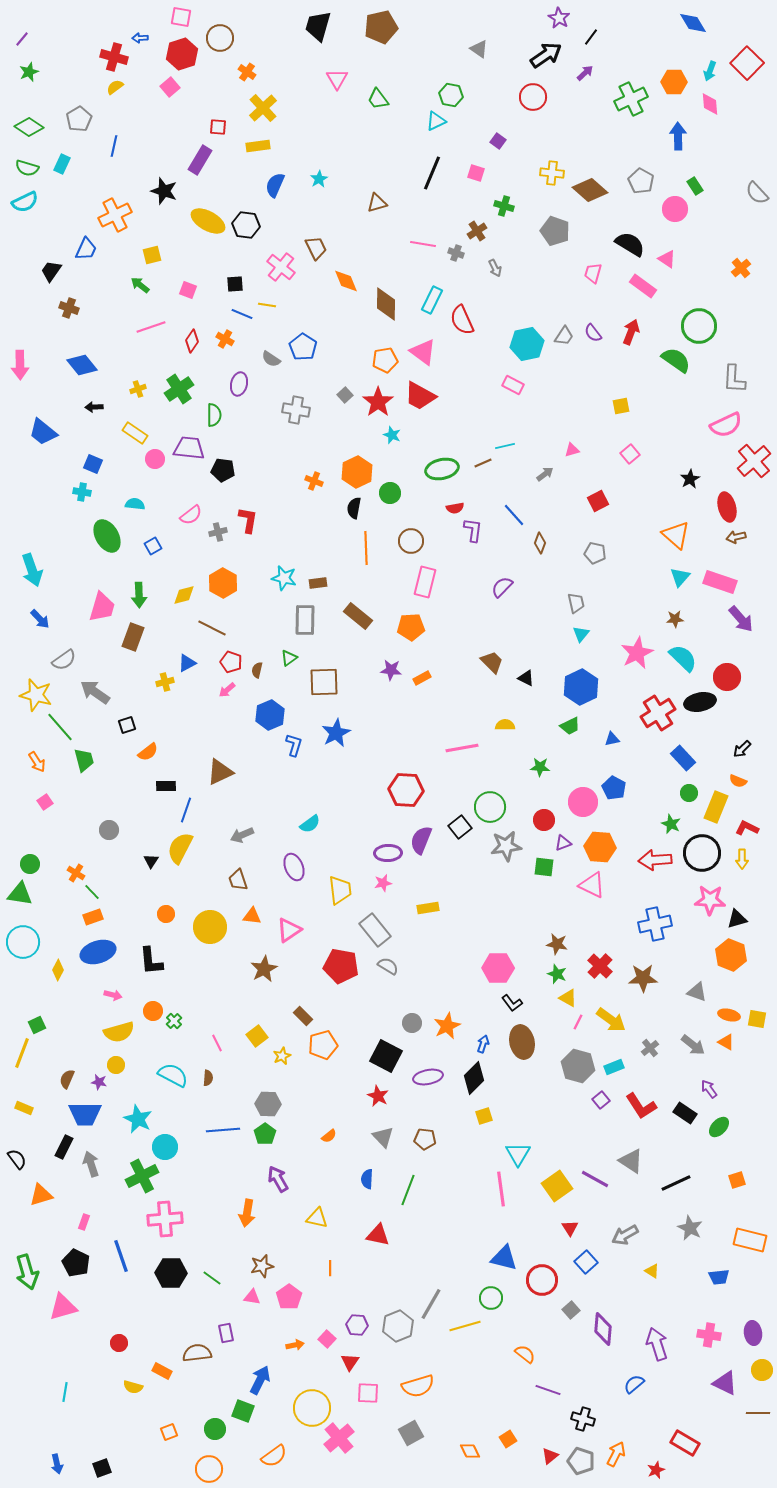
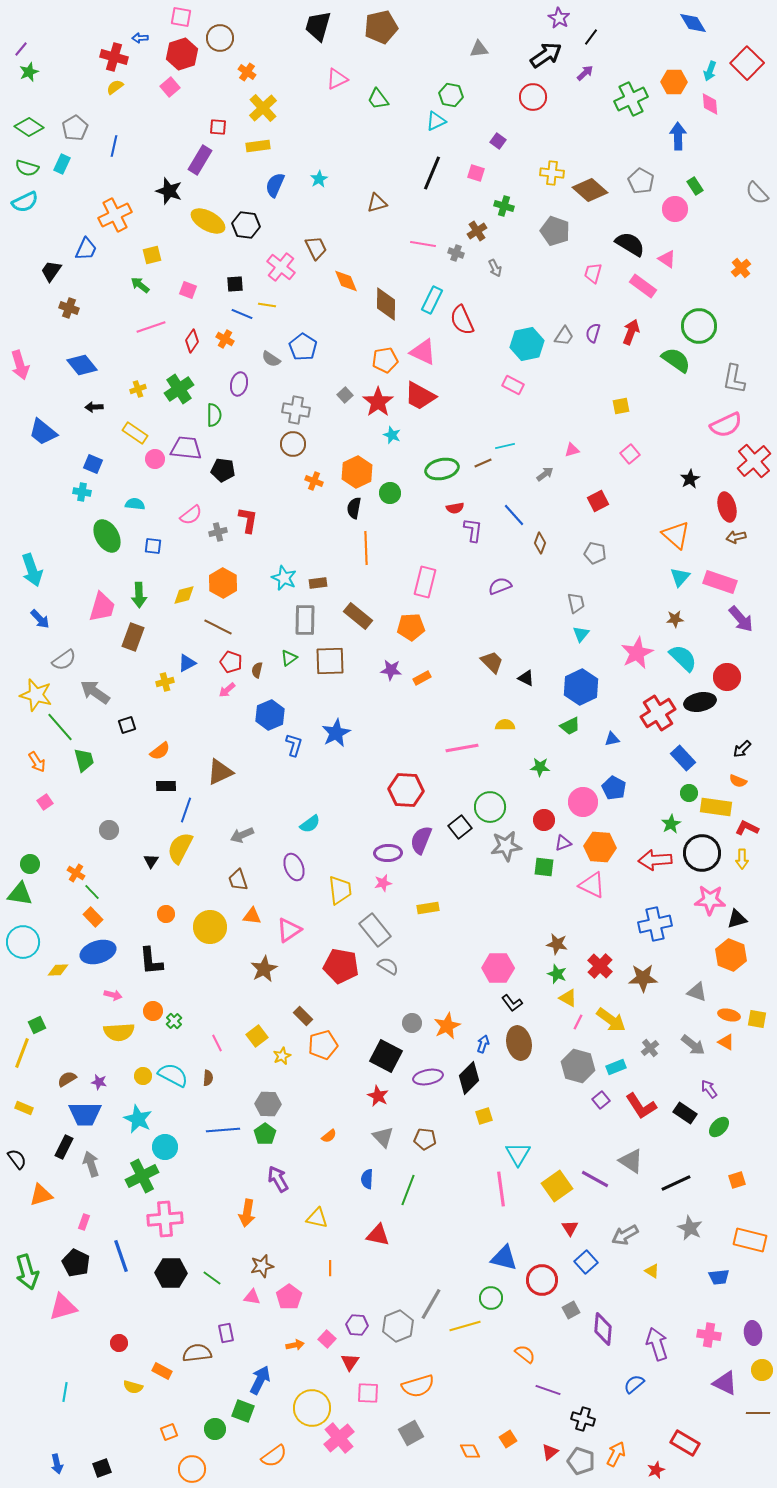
purple line at (22, 39): moved 1 px left, 10 px down
gray triangle at (479, 49): rotated 42 degrees counterclockwise
pink triangle at (337, 79): rotated 35 degrees clockwise
gray pentagon at (79, 119): moved 4 px left, 9 px down
black star at (164, 191): moved 5 px right
purple semicircle at (593, 333): rotated 54 degrees clockwise
pink triangle at (423, 352): rotated 12 degrees counterclockwise
pink arrow at (20, 365): rotated 16 degrees counterclockwise
gray L-shape at (734, 379): rotated 8 degrees clockwise
purple trapezoid at (189, 448): moved 3 px left
brown circle at (411, 541): moved 118 px left, 97 px up
blue square at (153, 546): rotated 36 degrees clockwise
cyan star at (284, 578): rotated 10 degrees clockwise
purple semicircle at (502, 587): moved 2 px left, 1 px up; rotated 25 degrees clockwise
brown line at (212, 628): moved 6 px right, 1 px up
brown square at (324, 682): moved 6 px right, 21 px up
orange semicircle at (148, 752): moved 12 px right, 1 px up
yellow rectangle at (716, 807): rotated 76 degrees clockwise
green star at (671, 824): rotated 18 degrees clockwise
orange rectangle at (93, 917): rotated 66 degrees clockwise
yellow diamond at (58, 970): rotated 60 degrees clockwise
yellow semicircle at (119, 1032): rotated 12 degrees clockwise
brown ellipse at (522, 1042): moved 3 px left, 1 px down
yellow circle at (116, 1065): moved 27 px right, 11 px down
cyan rectangle at (614, 1067): moved 2 px right
black diamond at (474, 1078): moved 5 px left
brown semicircle at (67, 1079): rotated 36 degrees clockwise
gray square at (571, 1310): rotated 12 degrees clockwise
red triangle at (550, 1456): moved 4 px up
orange circle at (209, 1469): moved 17 px left
